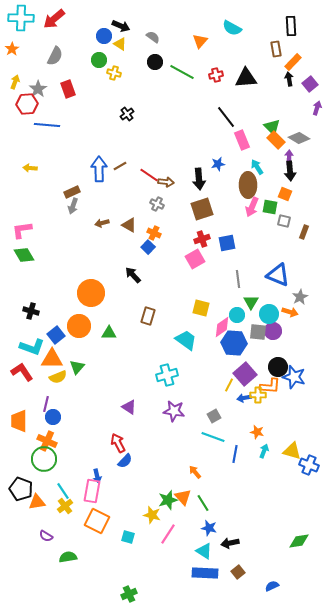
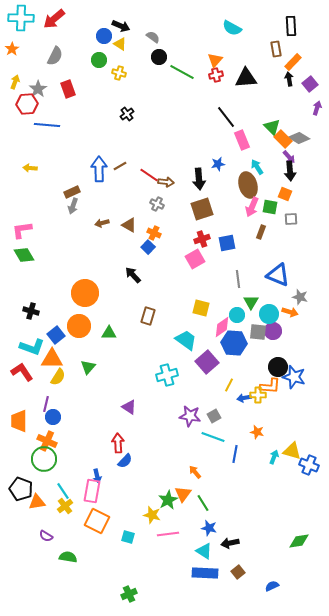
orange triangle at (200, 41): moved 15 px right, 19 px down
black circle at (155, 62): moved 4 px right, 5 px up
yellow cross at (114, 73): moved 5 px right
orange rectangle at (276, 140): moved 7 px right, 1 px up
purple arrow at (289, 157): rotated 136 degrees clockwise
brown ellipse at (248, 185): rotated 15 degrees counterclockwise
gray square at (284, 221): moved 7 px right, 2 px up; rotated 16 degrees counterclockwise
brown rectangle at (304, 232): moved 43 px left
orange circle at (91, 293): moved 6 px left
gray star at (300, 297): rotated 28 degrees counterclockwise
green triangle at (77, 367): moved 11 px right
purple square at (245, 374): moved 38 px left, 12 px up
yellow semicircle at (58, 377): rotated 36 degrees counterclockwise
purple star at (174, 411): moved 16 px right, 5 px down
red arrow at (118, 443): rotated 24 degrees clockwise
cyan arrow at (264, 451): moved 10 px right, 6 px down
orange triangle at (183, 497): moved 3 px up; rotated 18 degrees clockwise
green star at (168, 500): rotated 12 degrees counterclockwise
pink line at (168, 534): rotated 50 degrees clockwise
green semicircle at (68, 557): rotated 18 degrees clockwise
